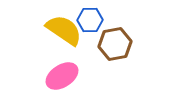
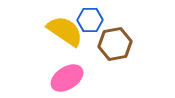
yellow semicircle: moved 1 px right, 1 px down
pink ellipse: moved 5 px right, 2 px down
